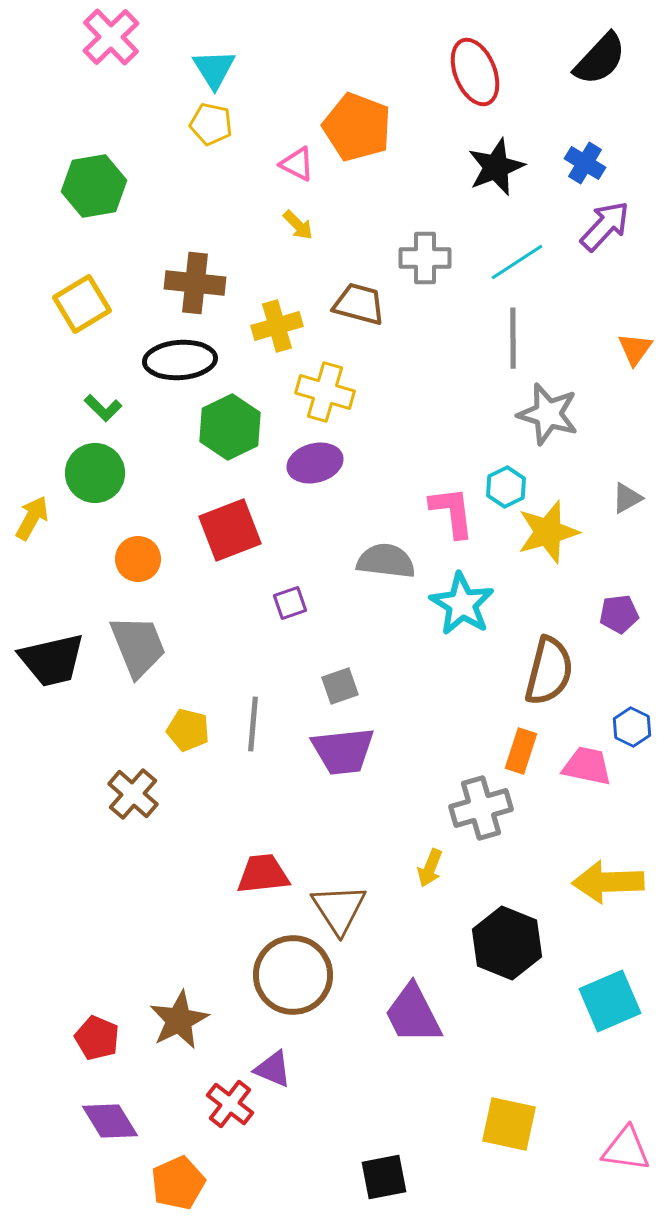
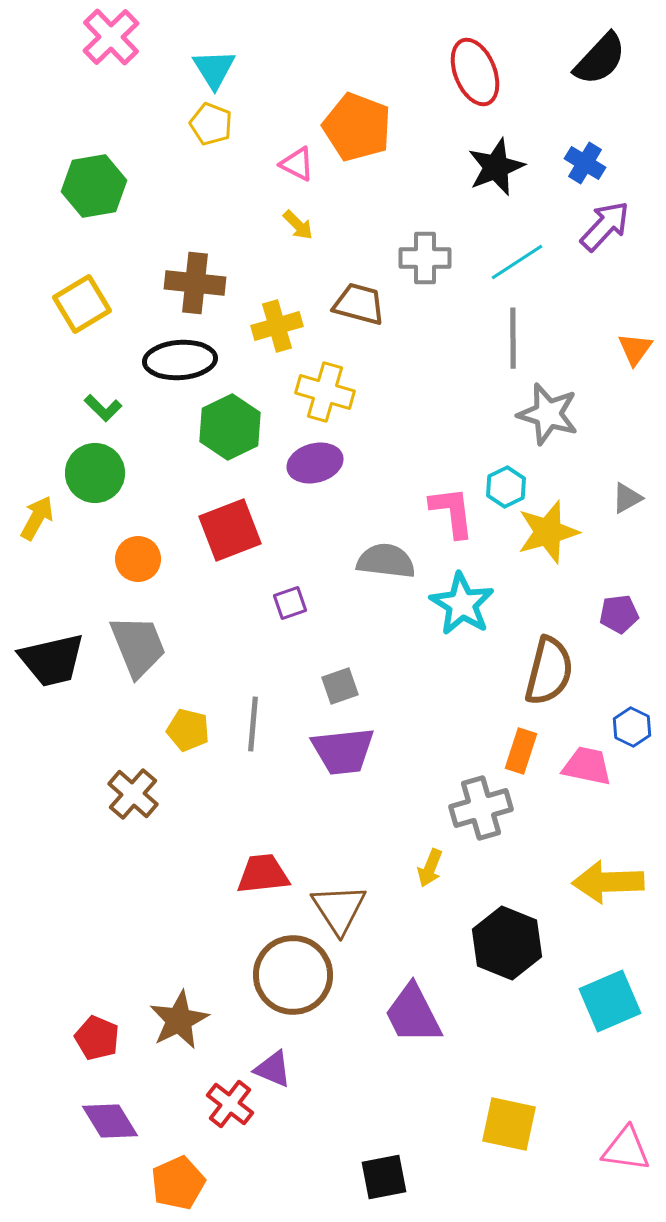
yellow pentagon at (211, 124): rotated 9 degrees clockwise
yellow arrow at (32, 518): moved 5 px right
